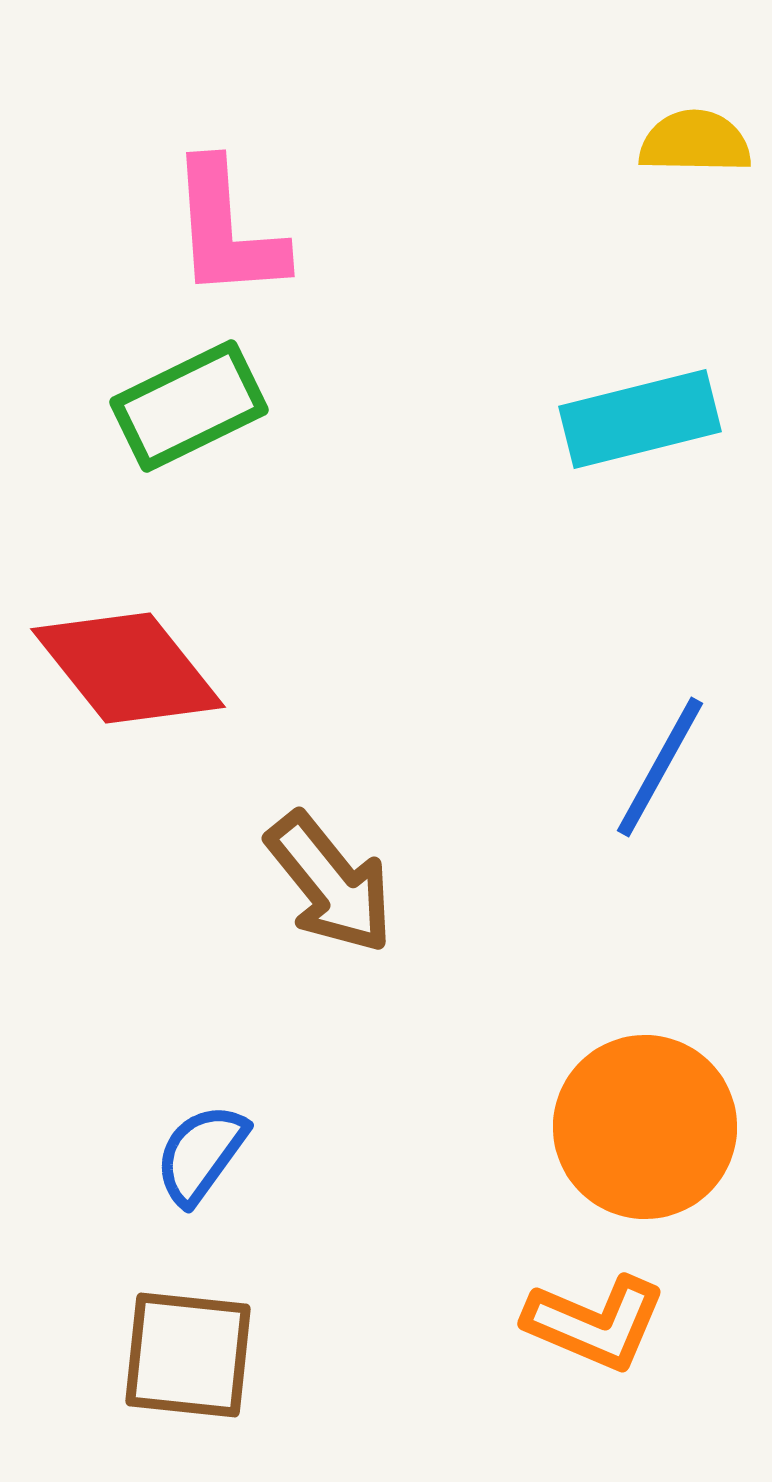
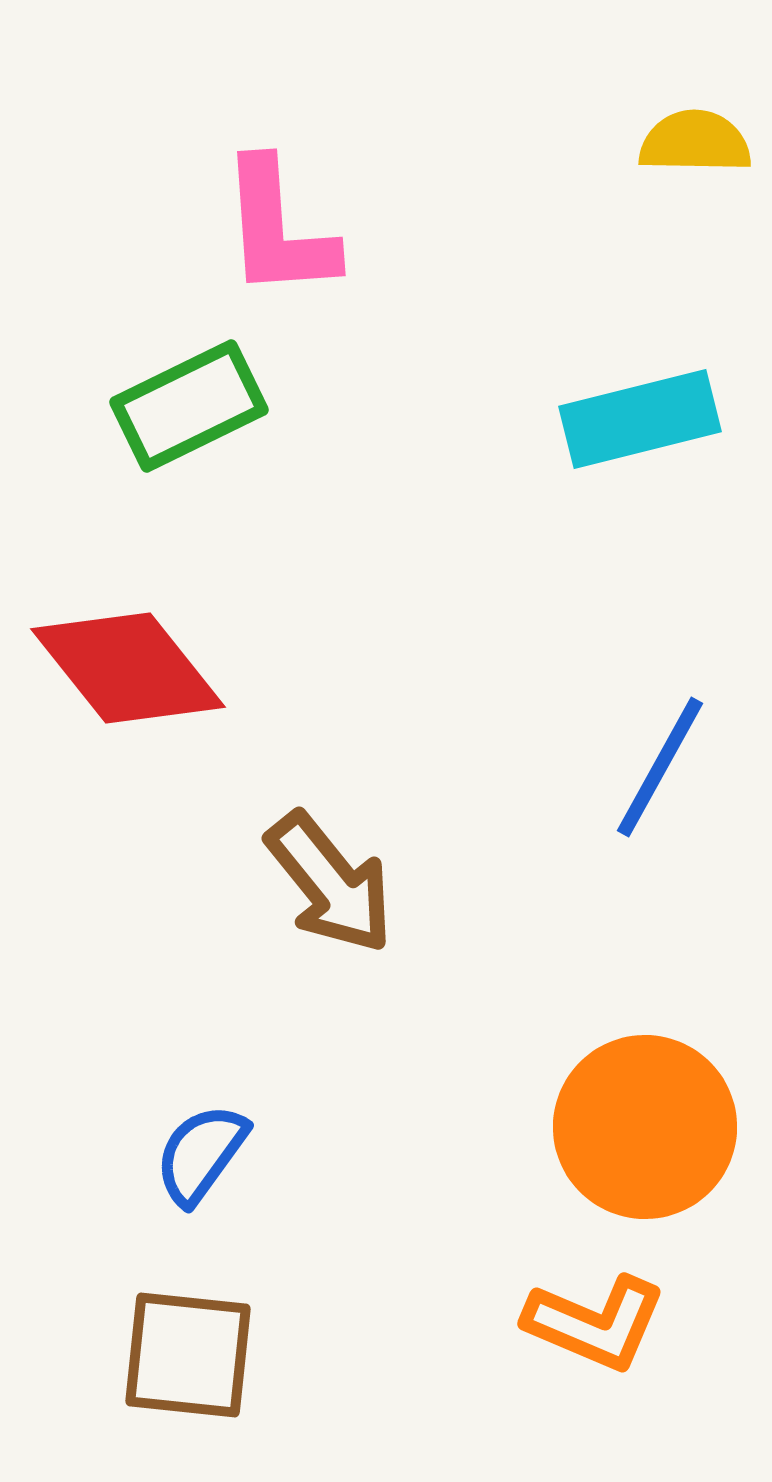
pink L-shape: moved 51 px right, 1 px up
